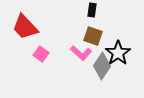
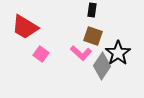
red trapezoid: rotated 16 degrees counterclockwise
